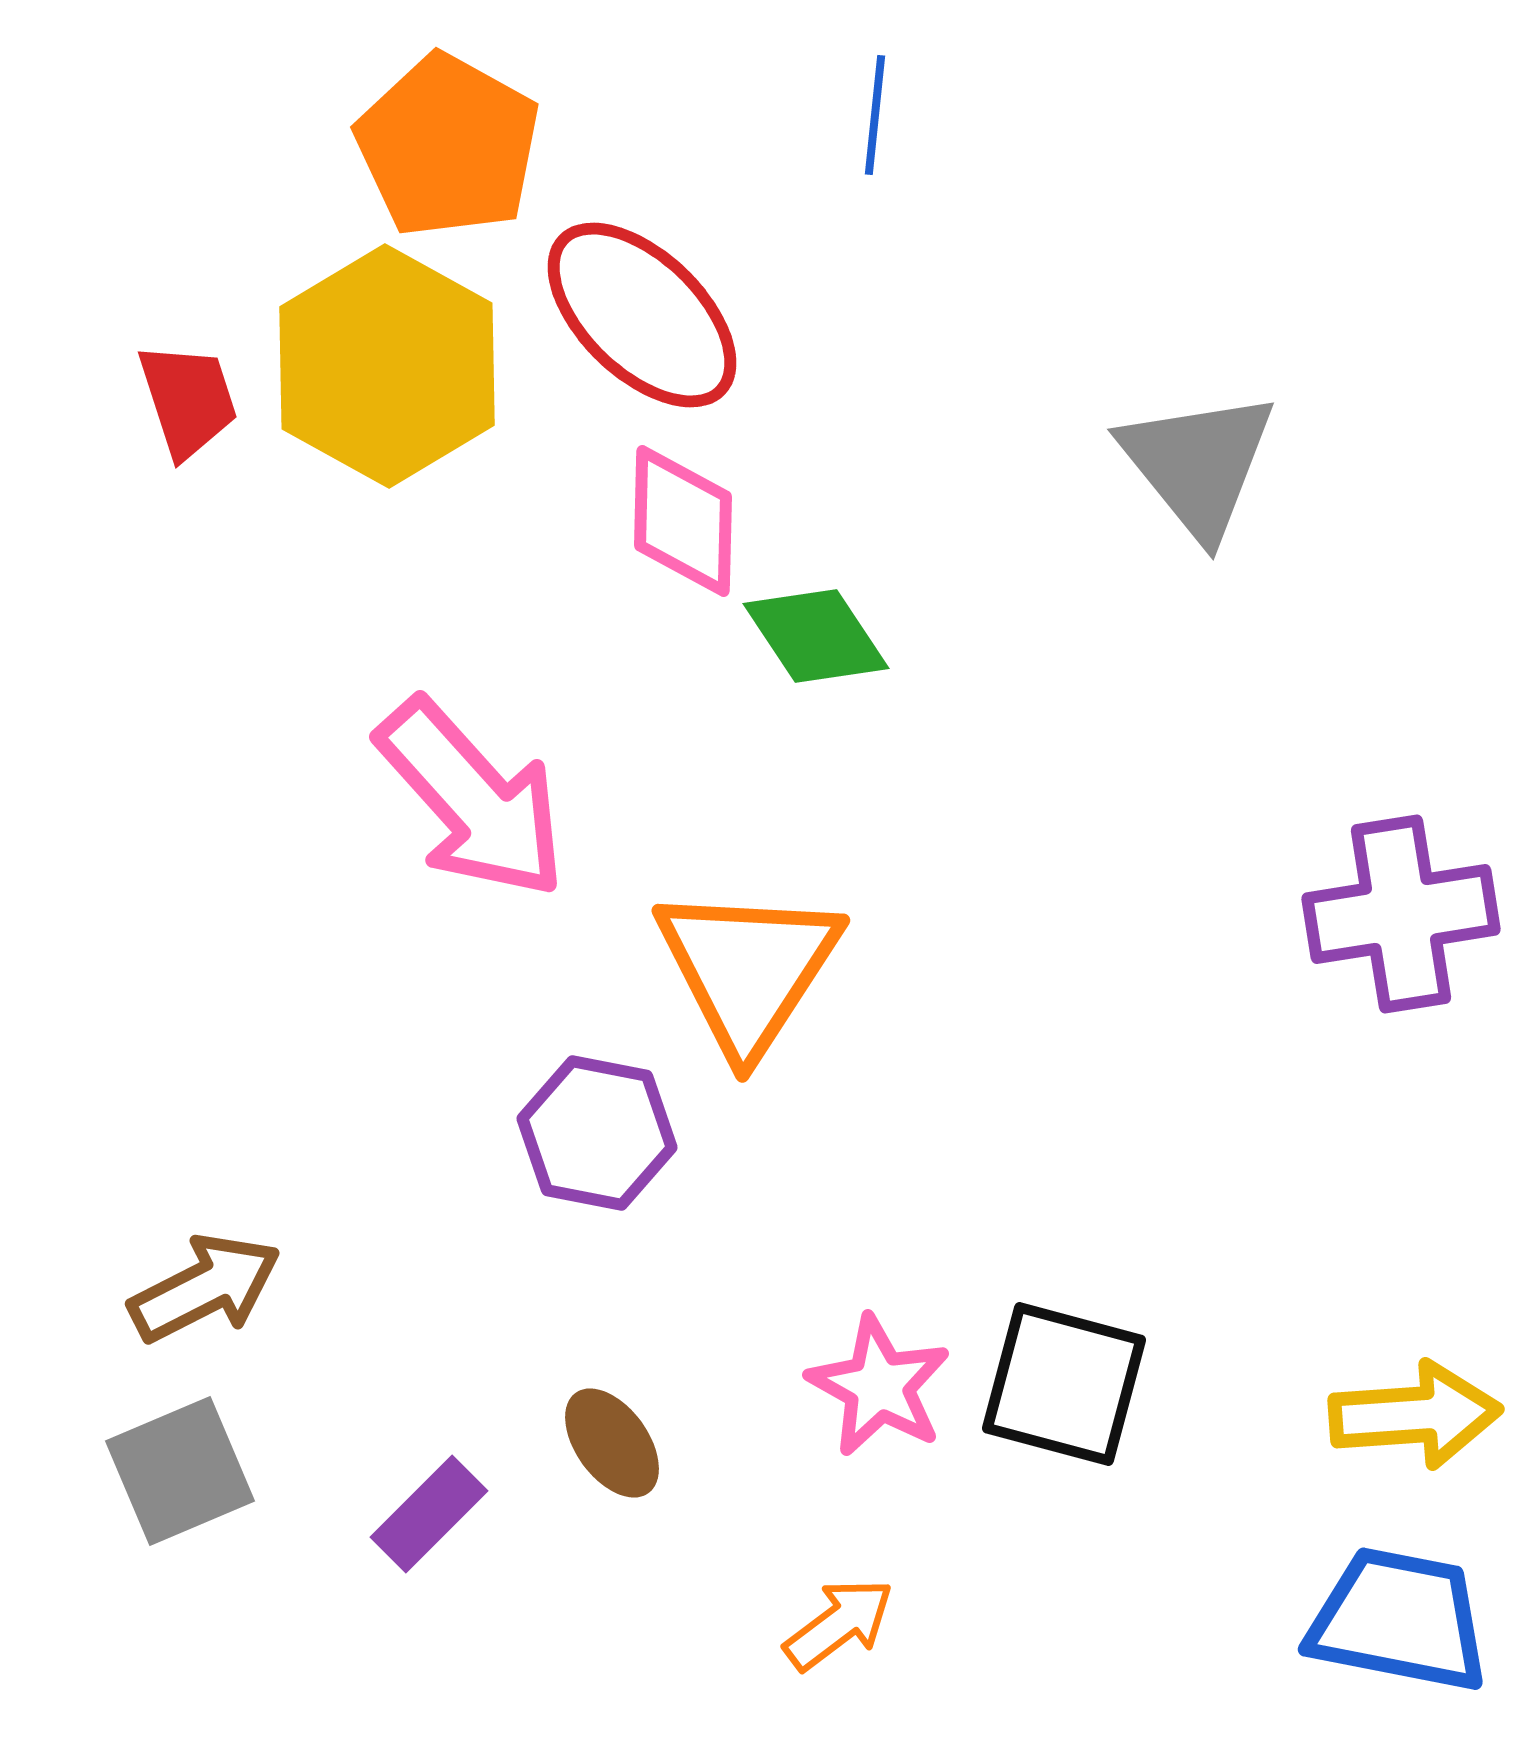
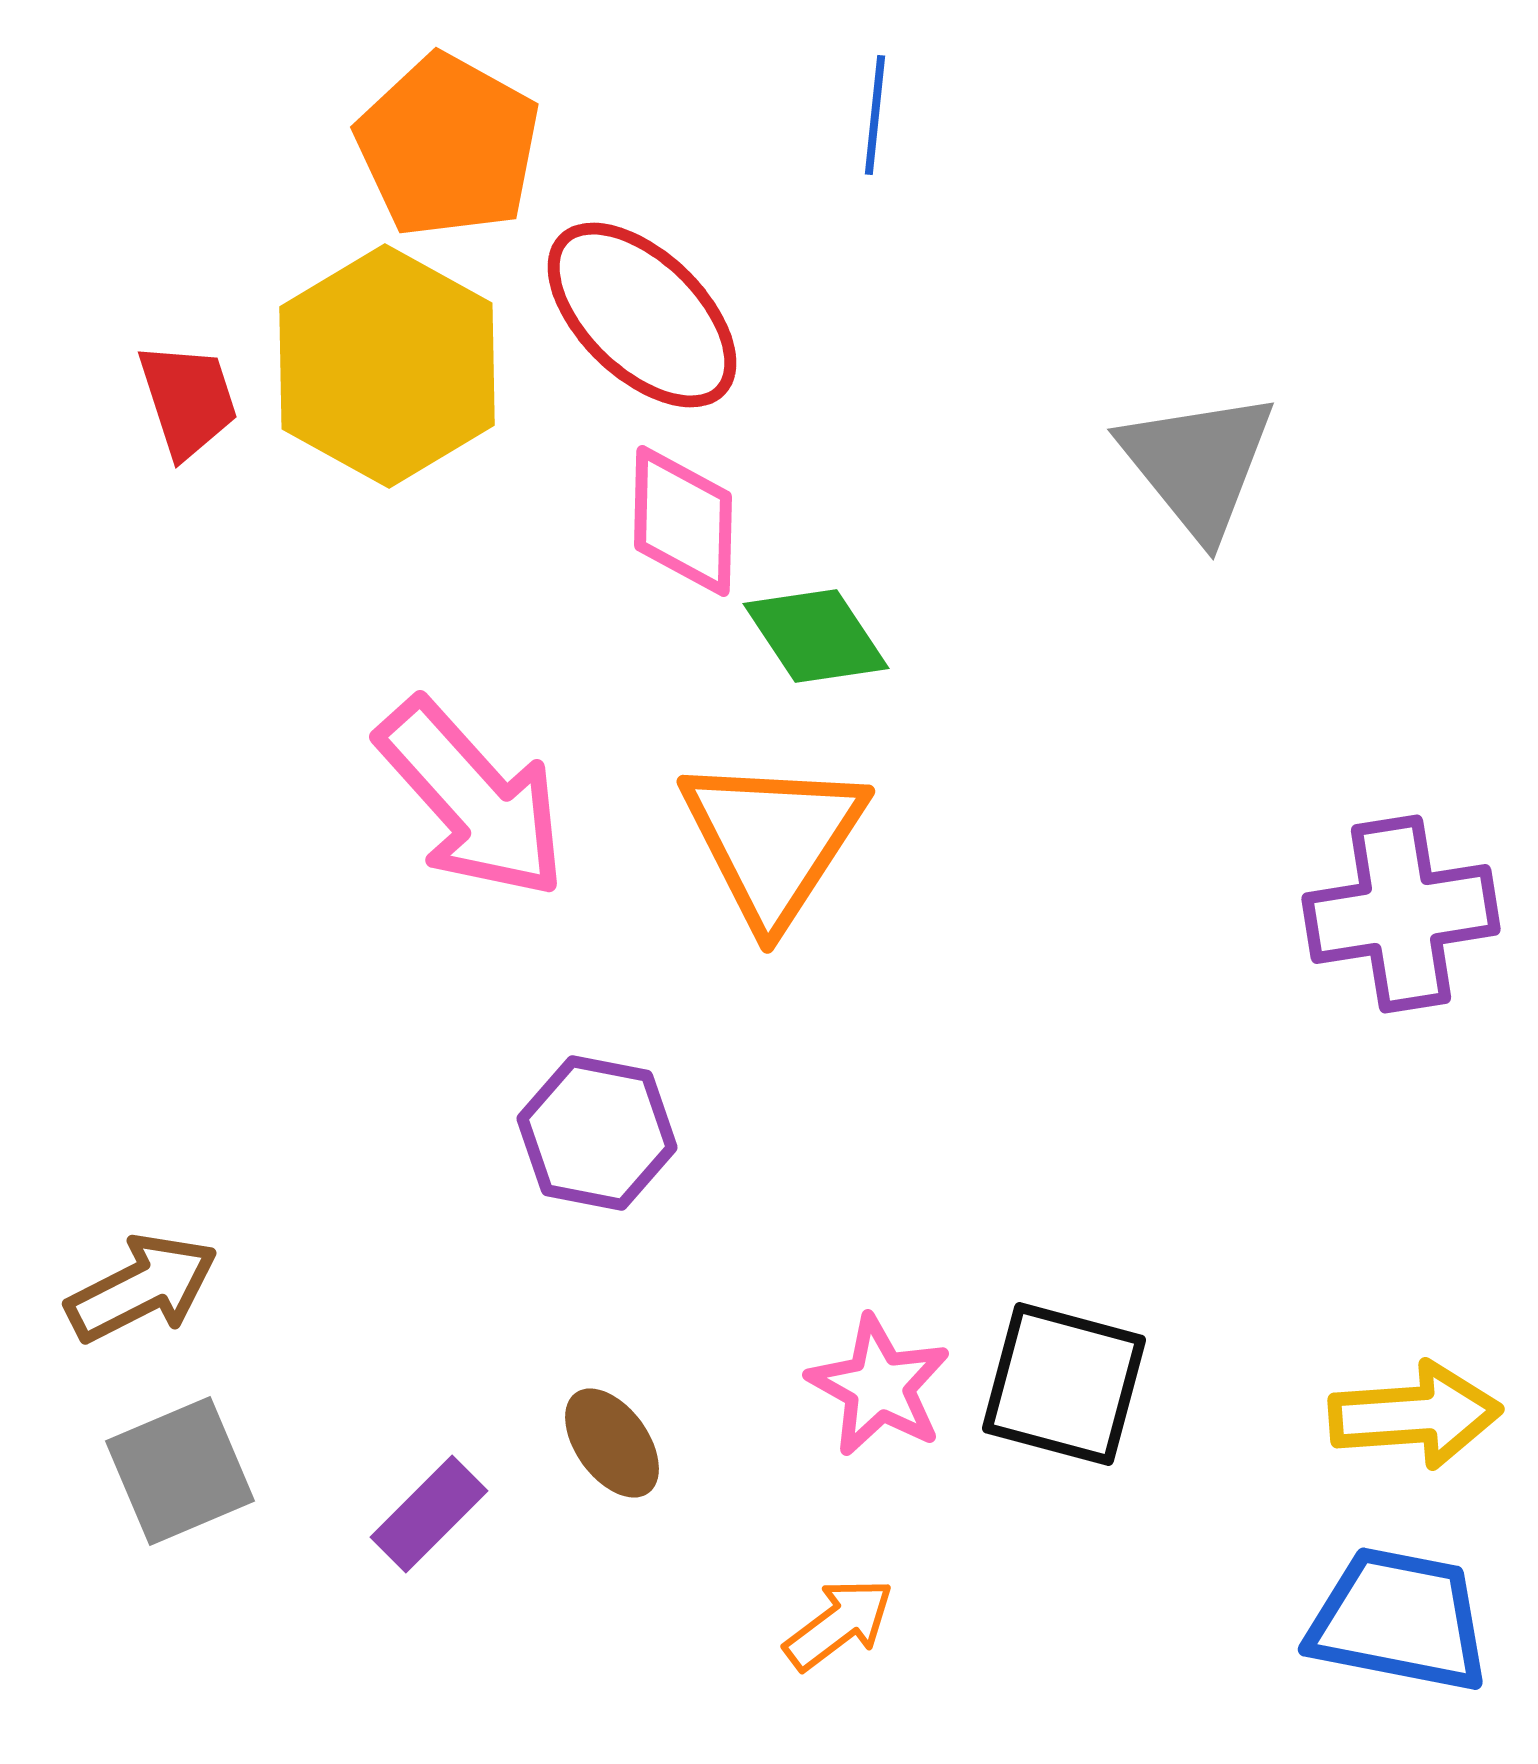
orange triangle: moved 25 px right, 129 px up
brown arrow: moved 63 px left
